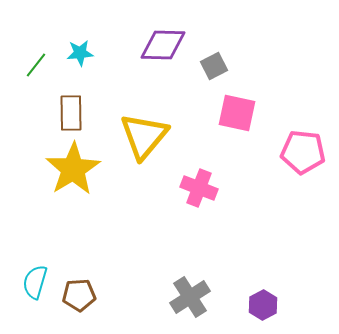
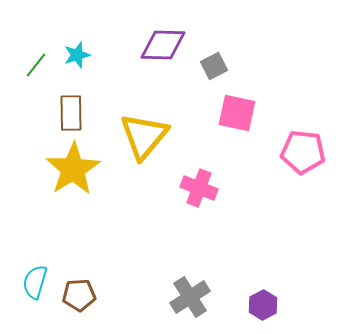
cyan star: moved 3 px left, 2 px down; rotated 12 degrees counterclockwise
